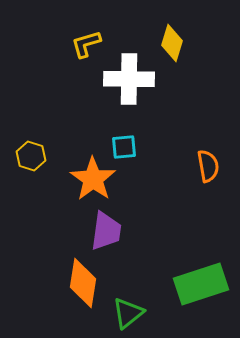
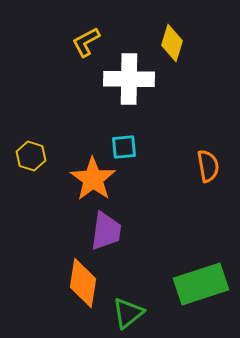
yellow L-shape: moved 2 px up; rotated 12 degrees counterclockwise
